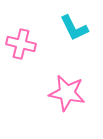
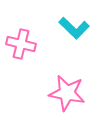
cyan L-shape: rotated 20 degrees counterclockwise
